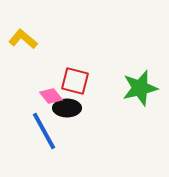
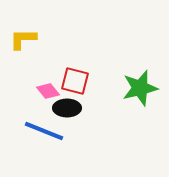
yellow L-shape: rotated 40 degrees counterclockwise
pink diamond: moved 3 px left, 5 px up
blue line: rotated 39 degrees counterclockwise
